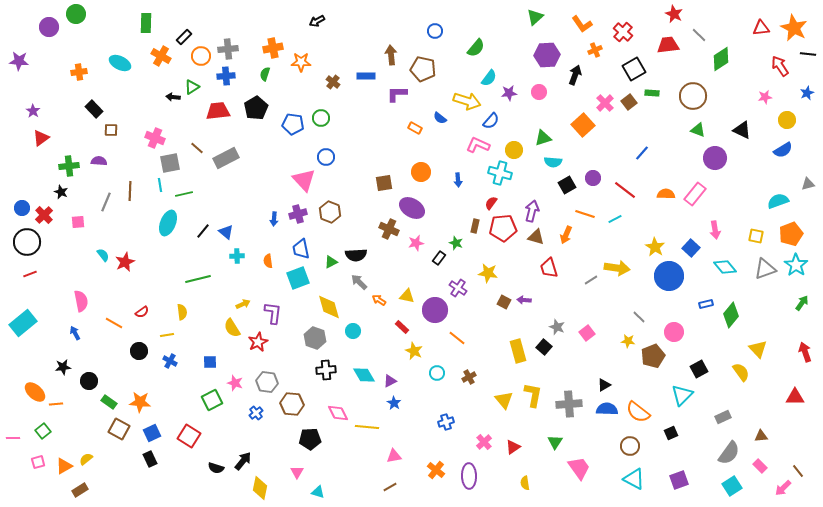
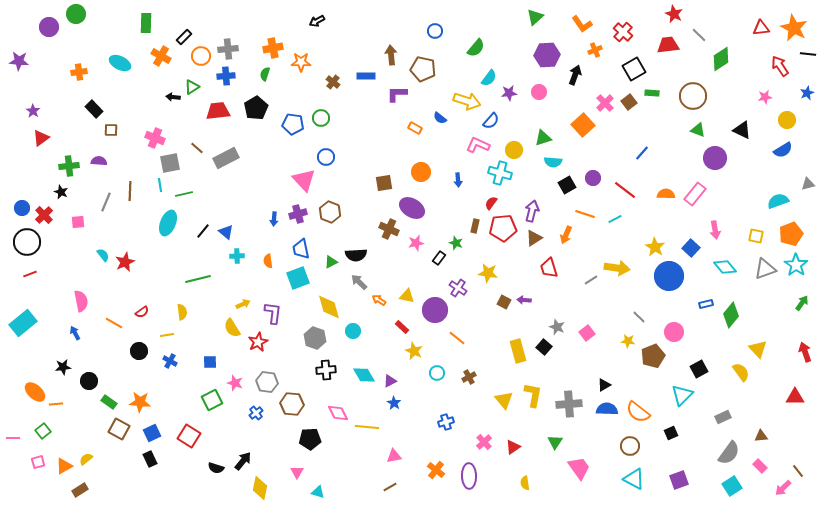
brown triangle at (536, 237): moved 2 px left, 1 px down; rotated 48 degrees counterclockwise
